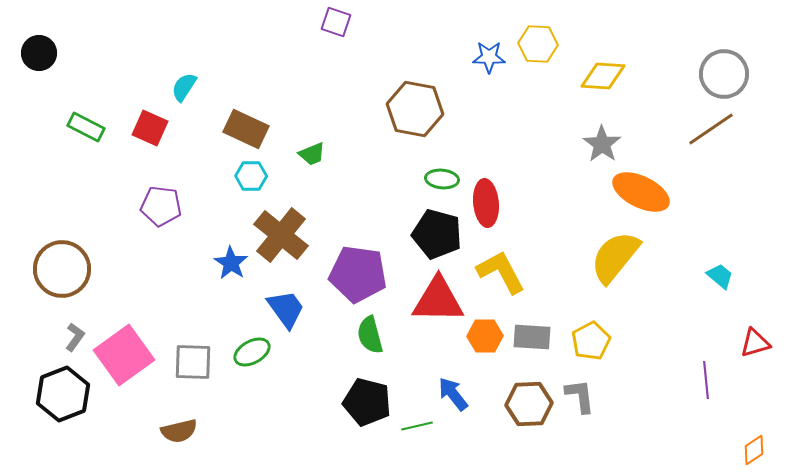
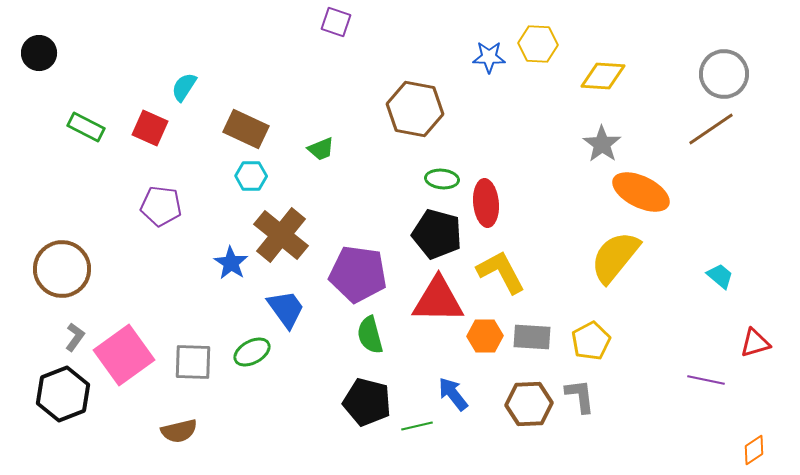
green trapezoid at (312, 154): moved 9 px right, 5 px up
purple line at (706, 380): rotated 72 degrees counterclockwise
